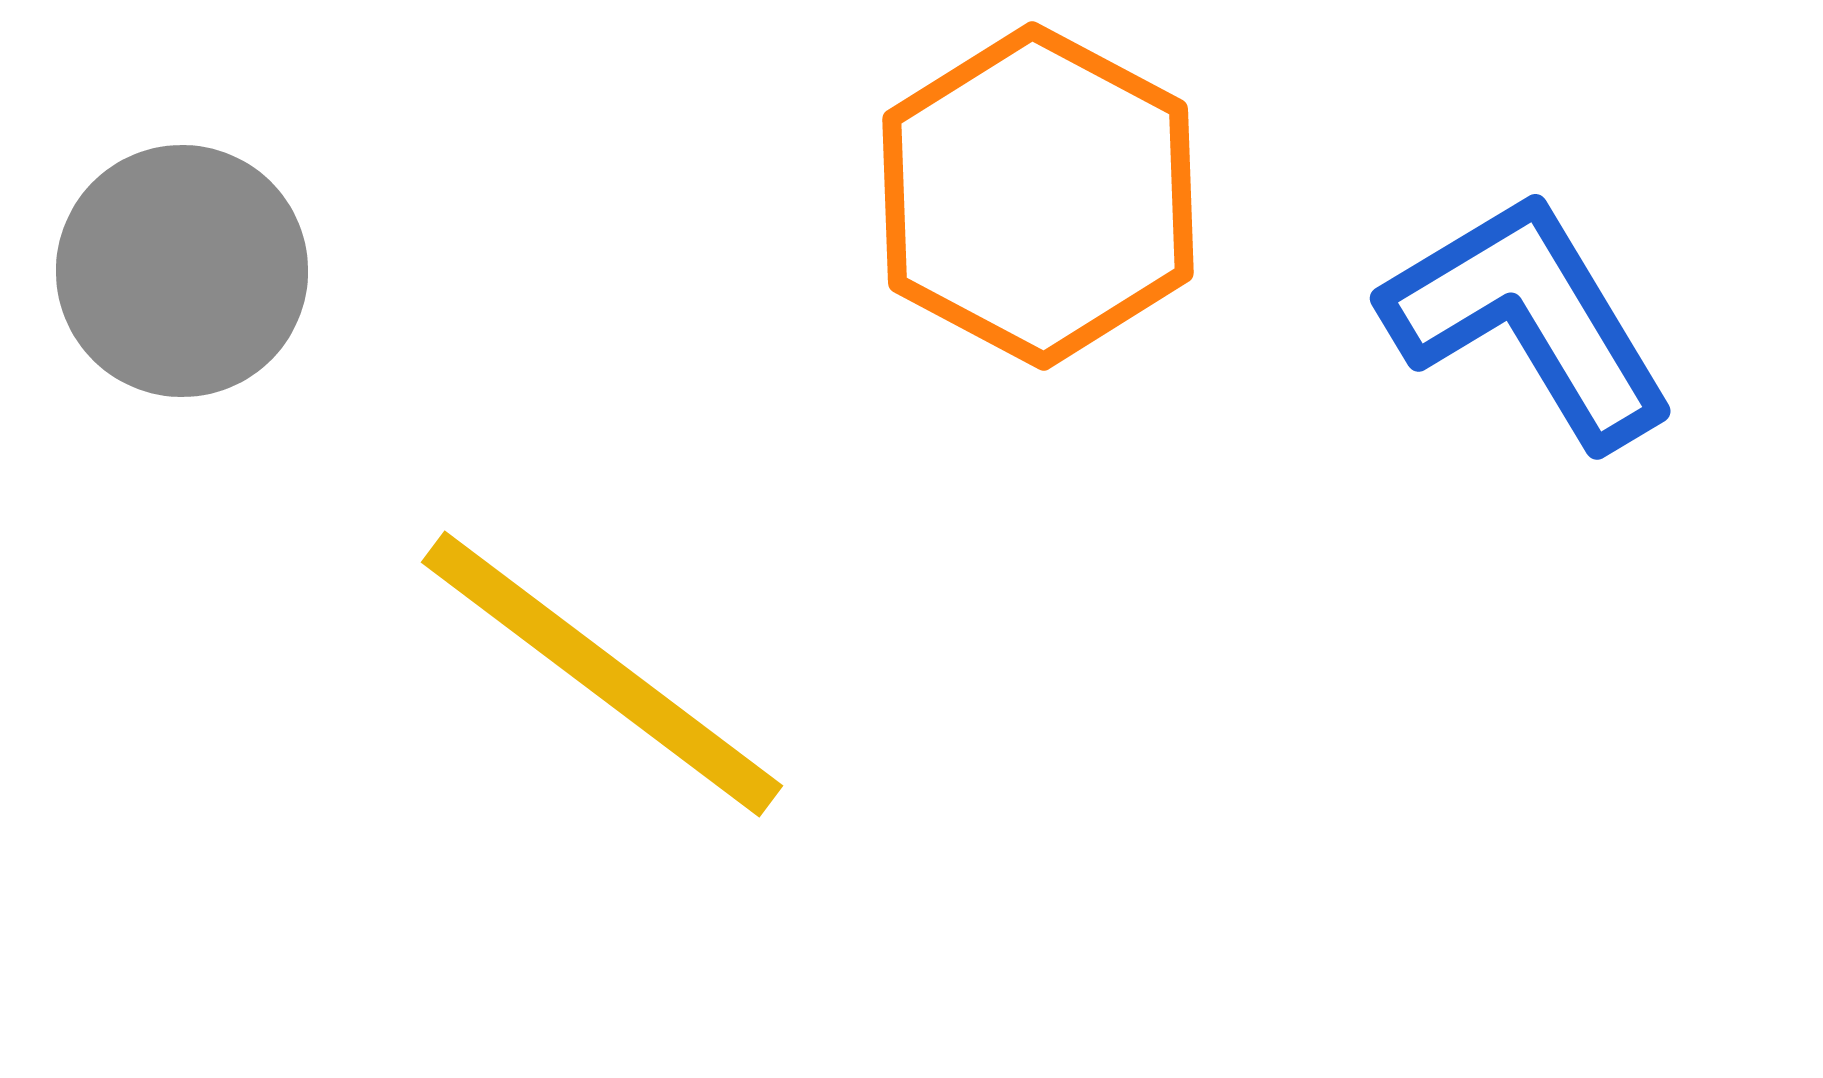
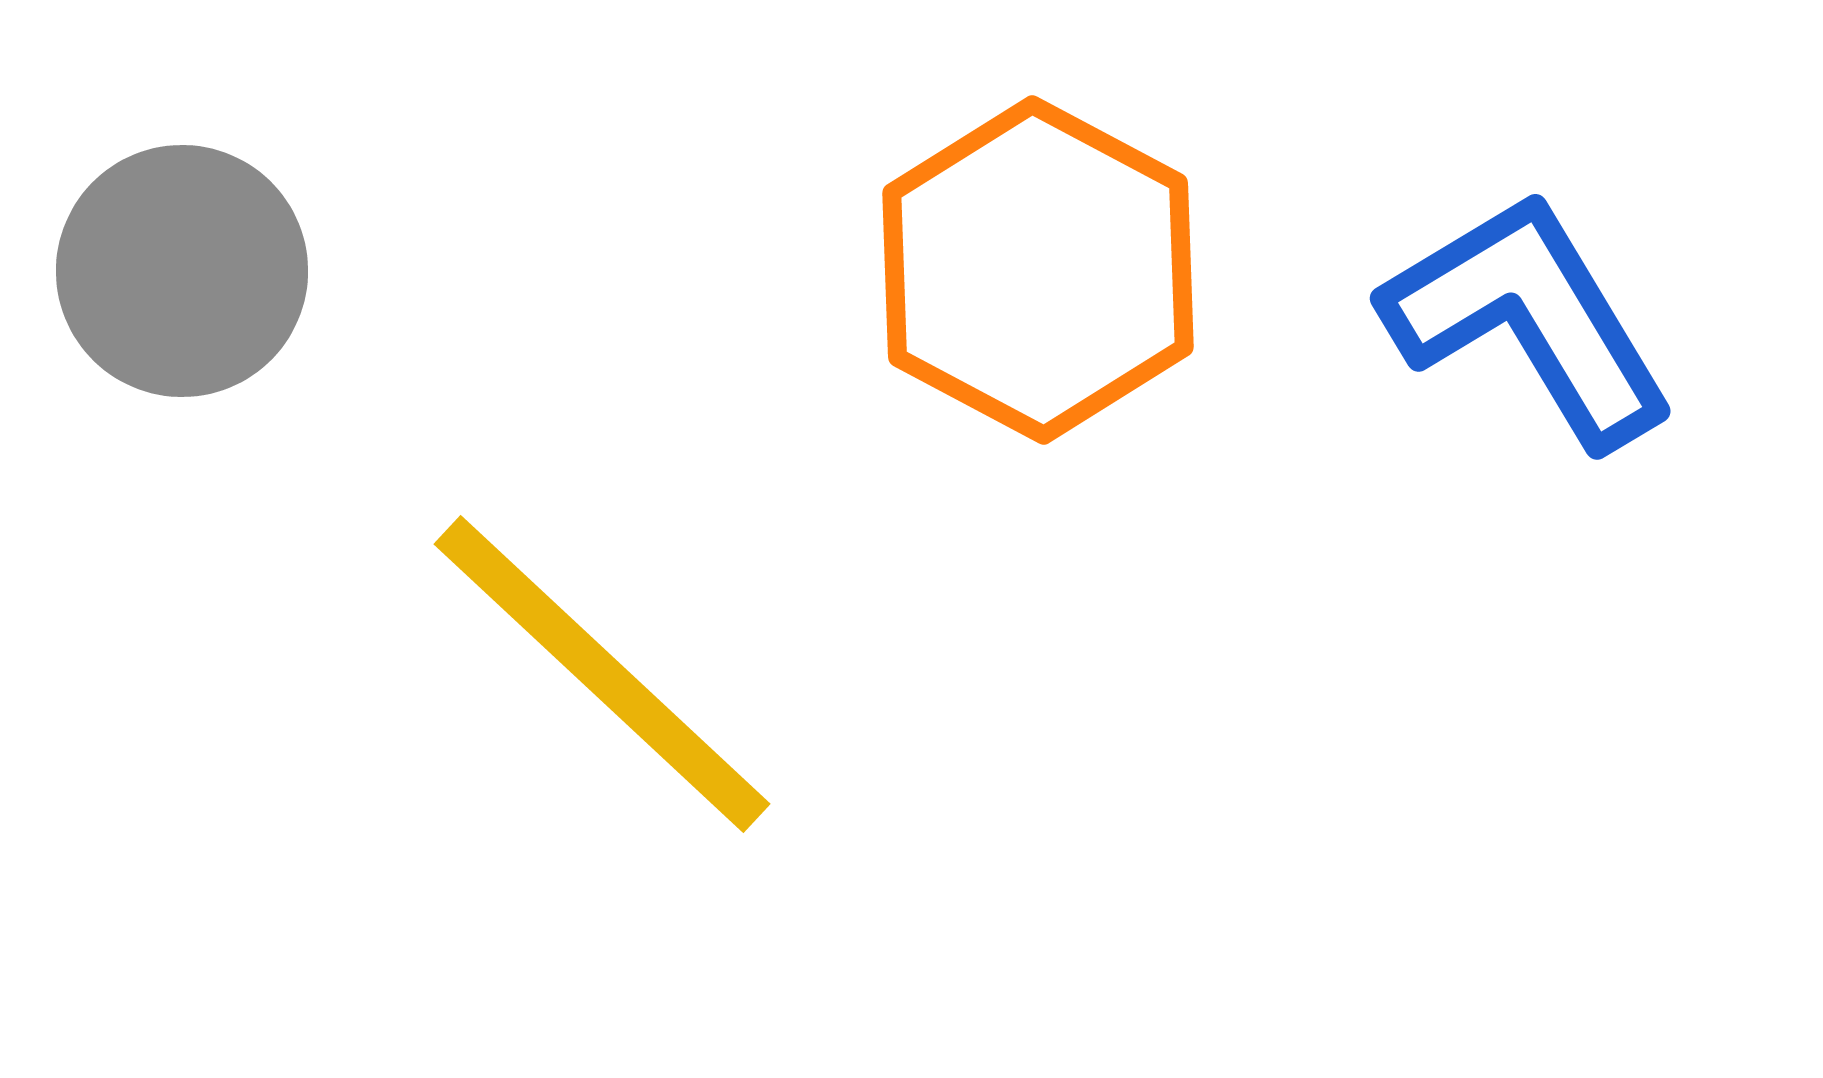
orange hexagon: moved 74 px down
yellow line: rotated 6 degrees clockwise
